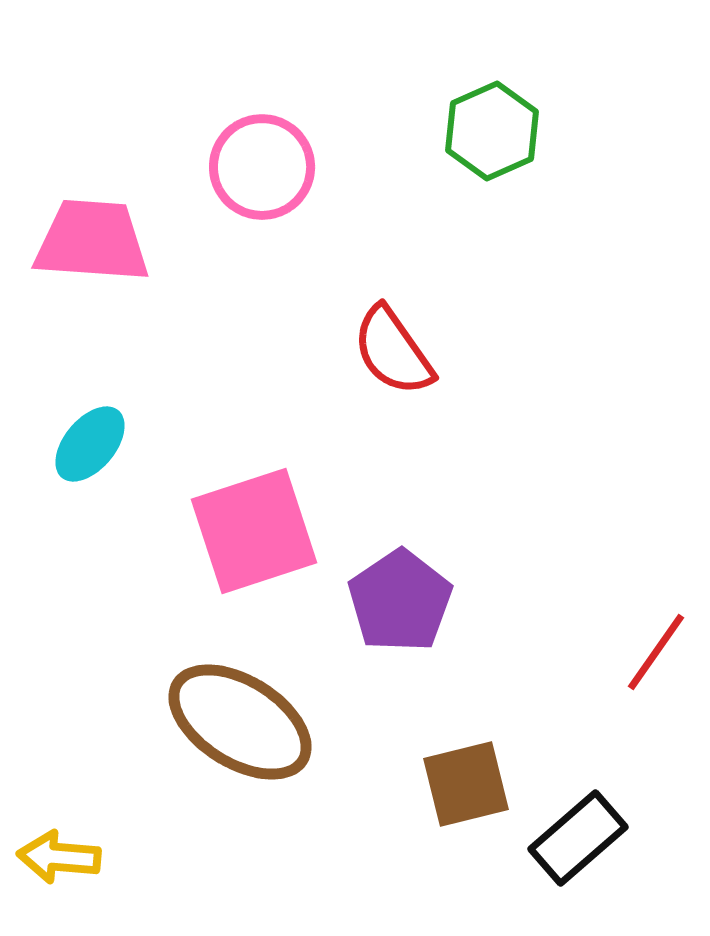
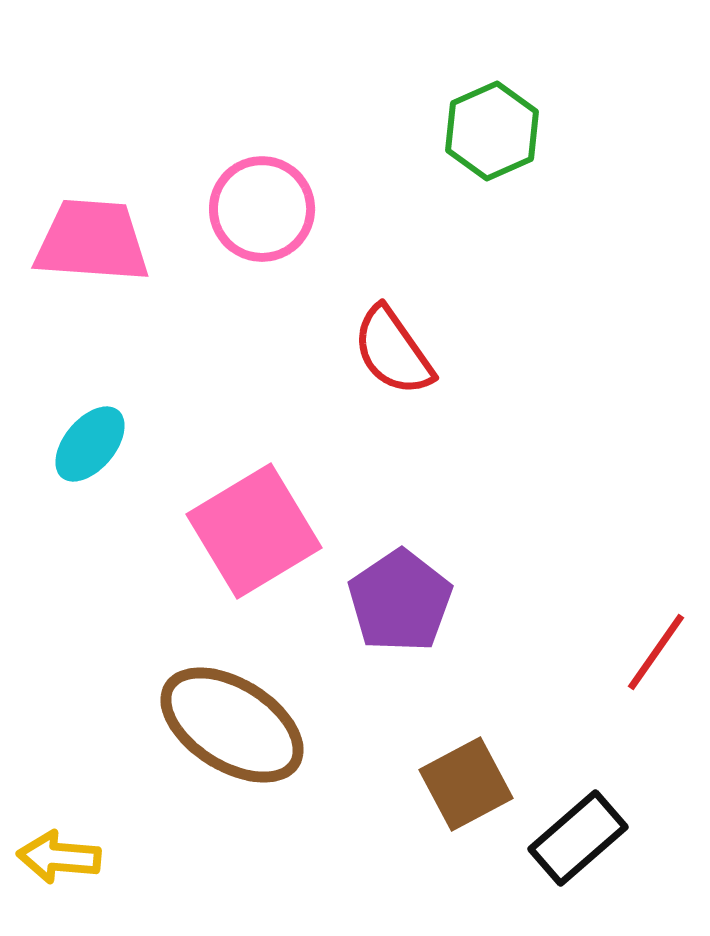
pink circle: moved 42 px down
pink square: rotated 13 degrees counterclockwise
brown ellipse: moved 8 px left, 3 px down
brown square: rotated 14 degrees counterclockwise
